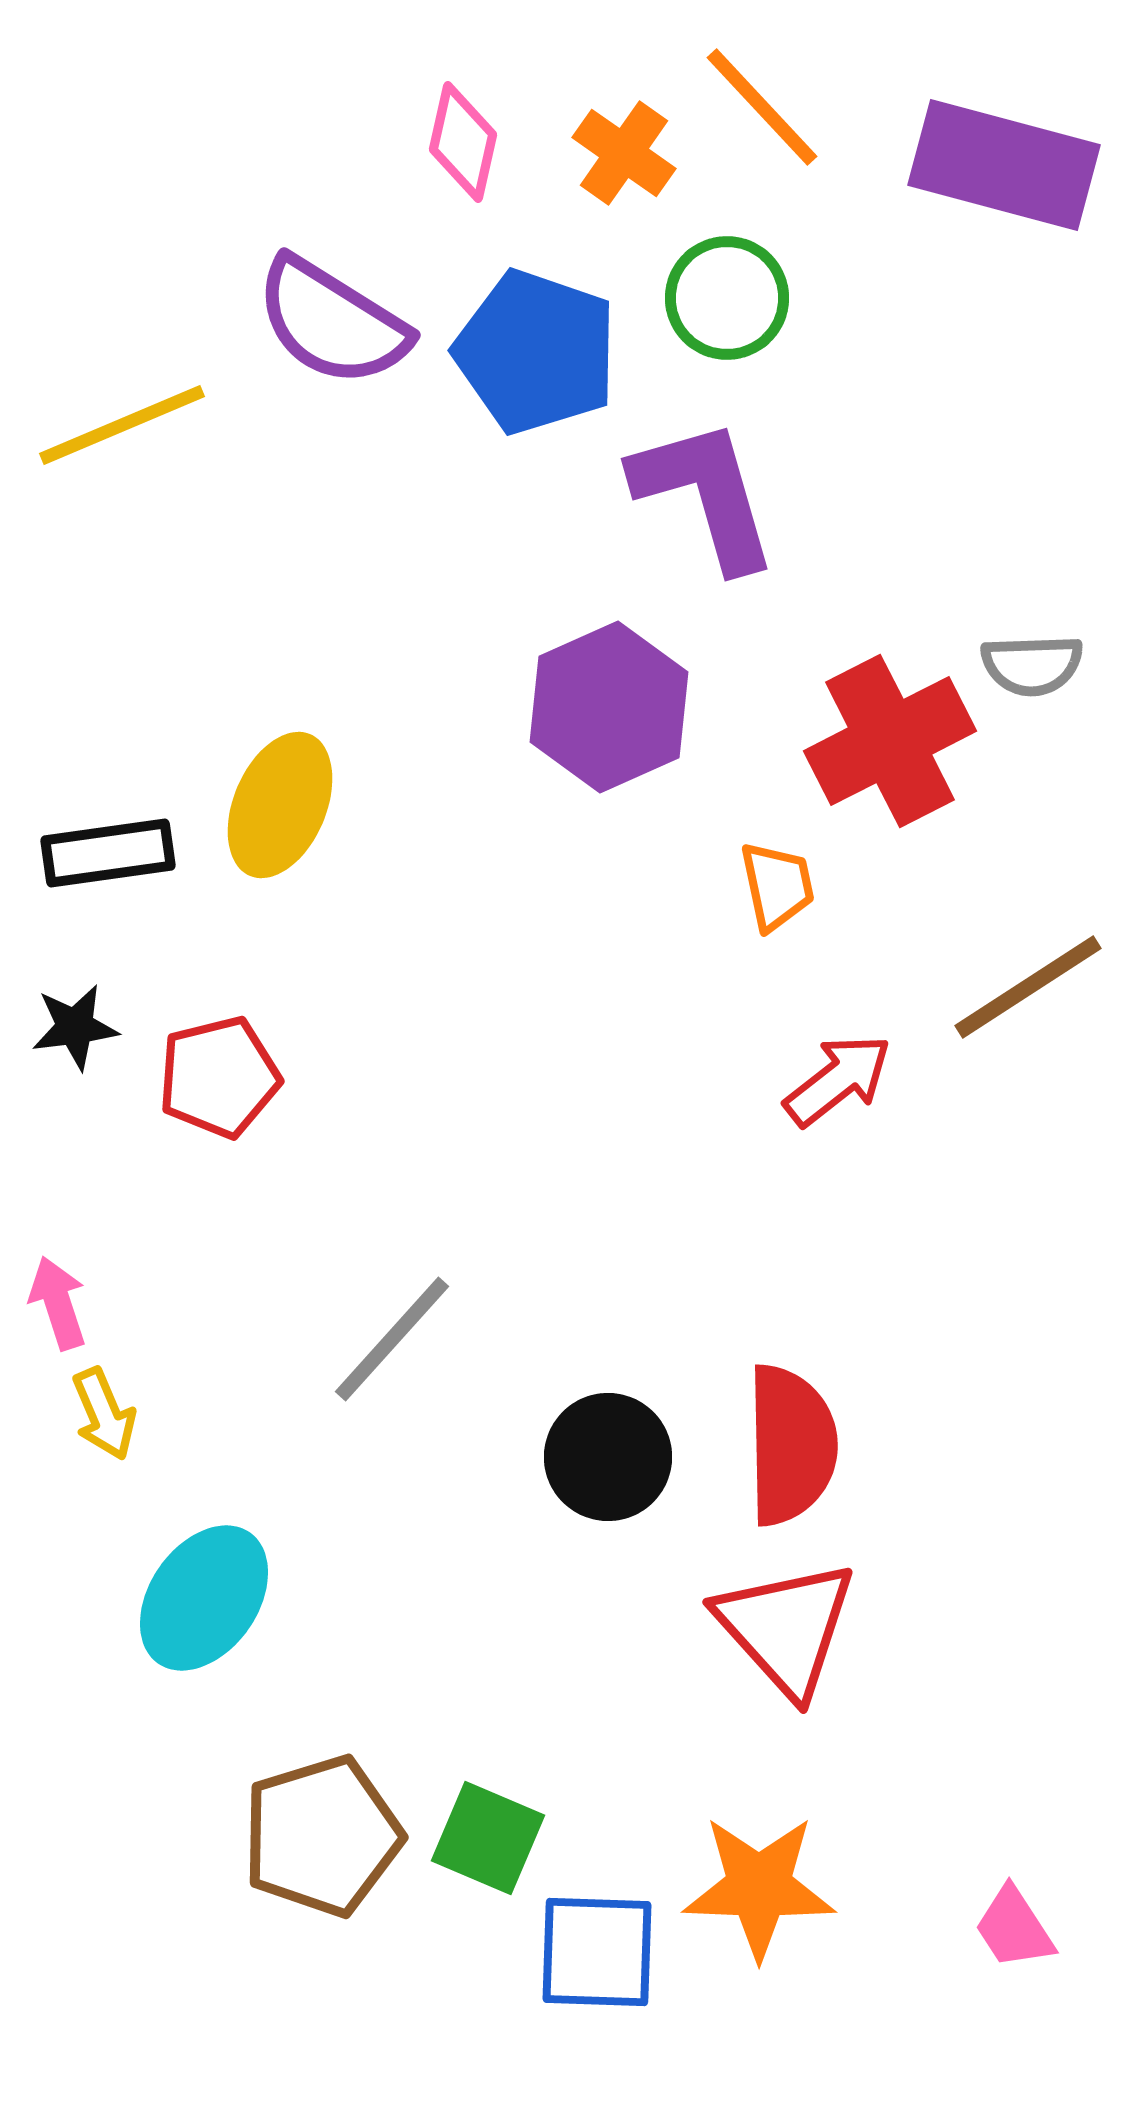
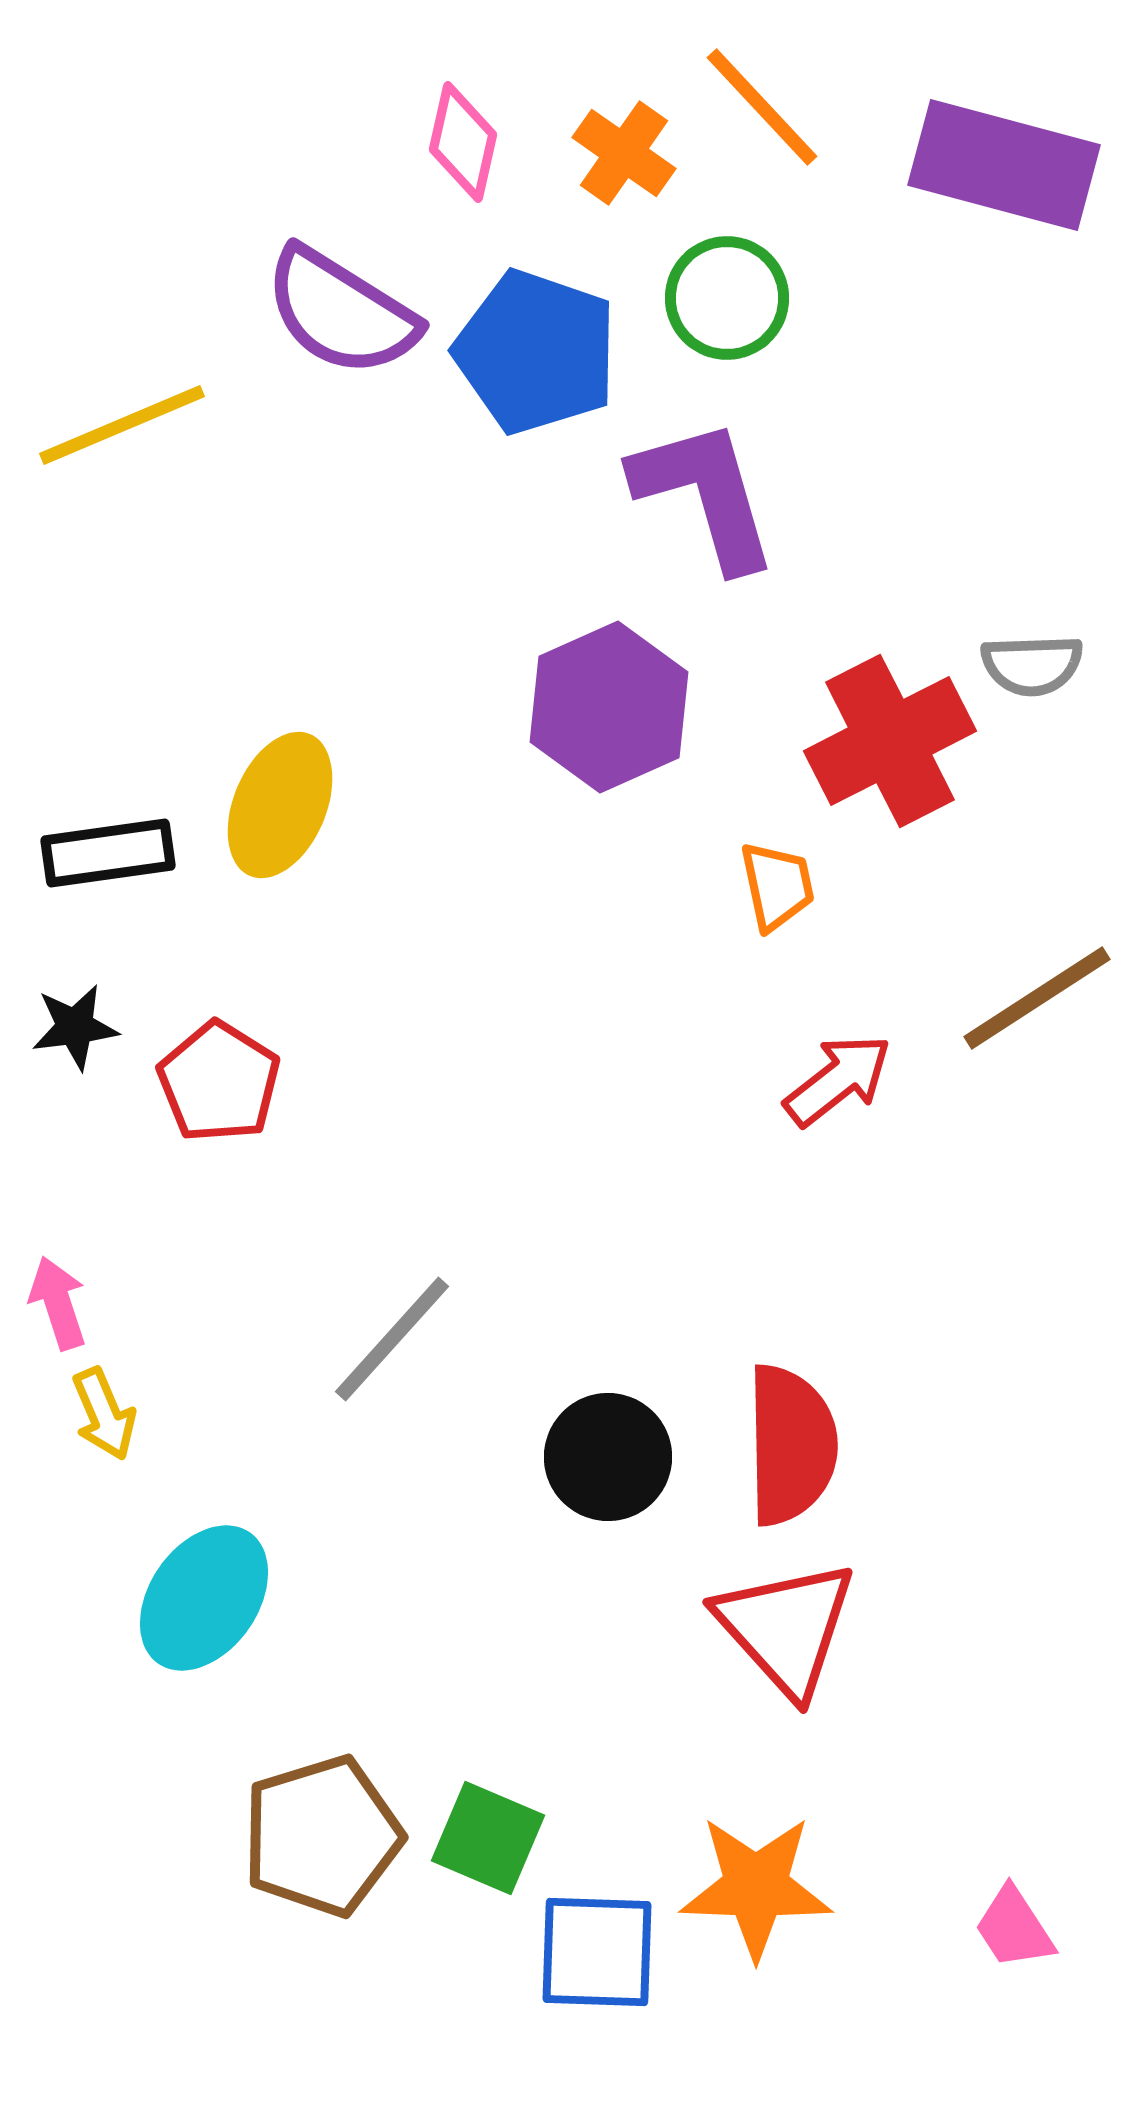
purple semicircle: moved 9 px right, 10 px up
brown line: moved 9 px right, 11 px down
red pentagon: moved 5 px down; rotated 26 degrees counterclockwise
orange star: moved 3 px left
